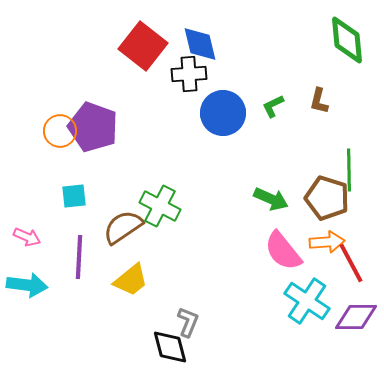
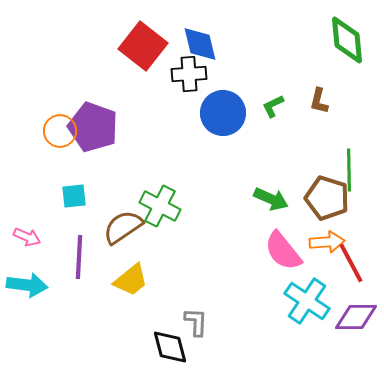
gray L-shape: moved 8 px right; rotated 20 degrees counterclockwise
